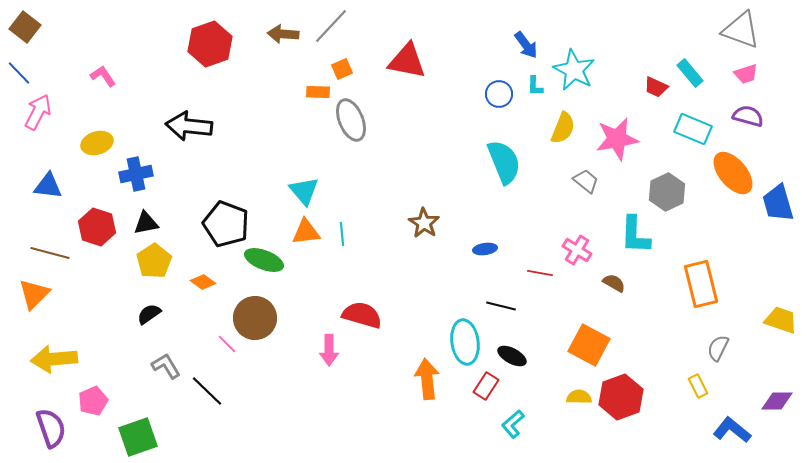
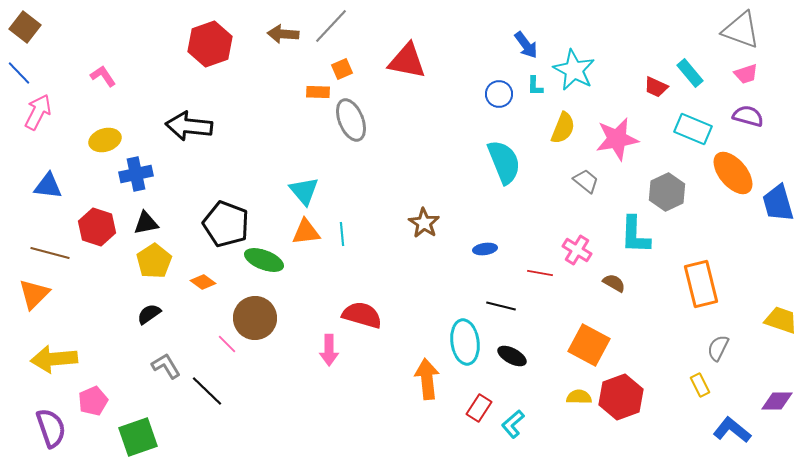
yellow ellipse at (97, 143): moved 8 px right, 3 px up
red rectangle at (486, 386): moved 7 px left, 22 px down
yellow rectangle at (698, 386): moved 2 px right, 1 px up
